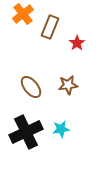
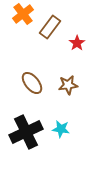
brown rectangle: rotated 15 degrees clockwise
brown ellipse: moved 1 px right, 4 px up
cyan star: rotated 18 degrees clockwise
